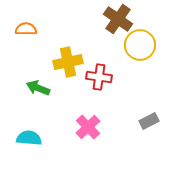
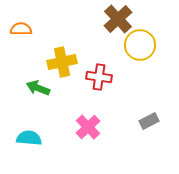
brown cross: rotated 12 degrees clockwise
orange semicircle: moved 5 px left
yellow cross: moved 6 px left
